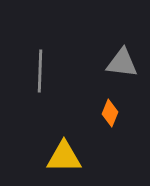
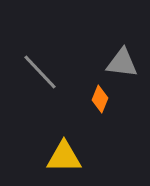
gray line: moved 1 px down; rotated 45 degrees counterclockwise
orange diamond: moved 10 px left, 14 px up
